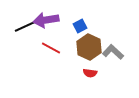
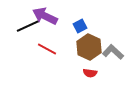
purple arrow: moved 1 px left, 4 px up; rotated 35 degrees clockwise
black line: moved 2 px right
red line: moved 4 px left, 1 px down
